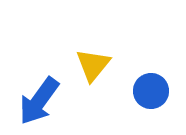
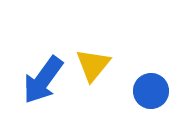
blue arrow: moved 4 px right, 21 px up
